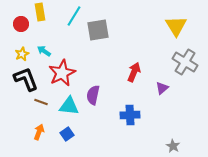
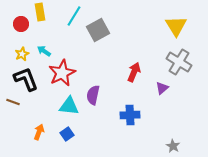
gray square: rotated 20 degrees counterclockwise
gray cross: moved 6 px left
brown line: moved 28 px left
